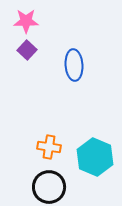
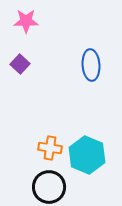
purple square: moved 7 px left, 14 px down
blue ellipse: moved 17 px right
orange cross: moved 1 px right, 1 px down
cyan hexagon: moved 8 px left, 2 px up
